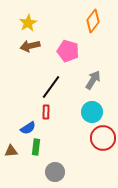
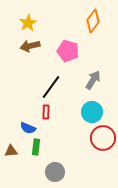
blue semicircle: rotated 56 degrees clockwise
